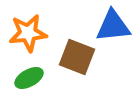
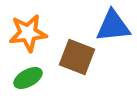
green ellipse: moved 1 px left
